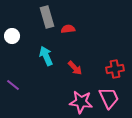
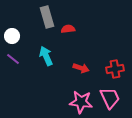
red arrow: moved 6 px right; rotated 28 degrees counterclockwise
purple line: moved 26 px up
pink trapezoid: moved 1 px right
